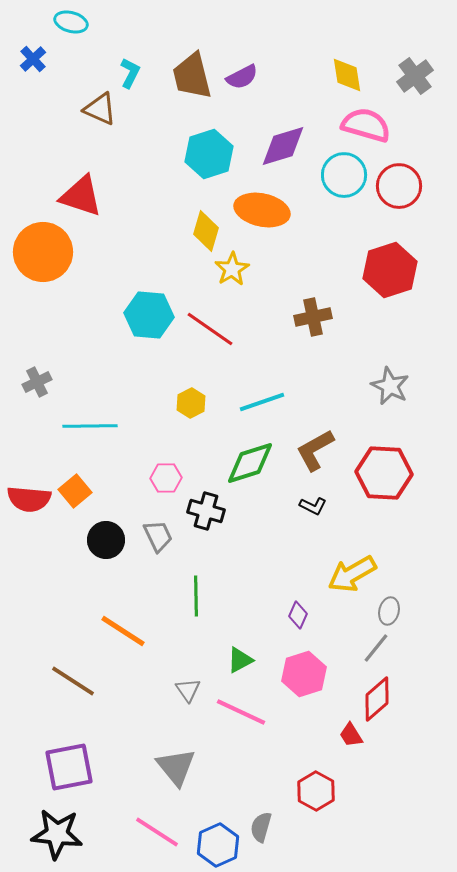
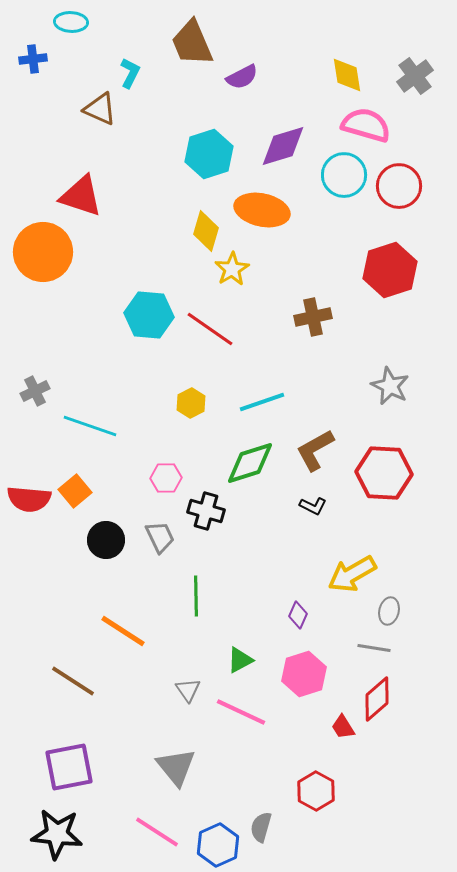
cyan ellipse at (71, 22): rotated 12 degrees counterclockwise
blue cross at (33, 59): rotated 36 degrees clockwise
brown trapezoid at (192, 76): moved 33 px up; rotated 9 degrees counterclockwise
gray cross at (37, 382): moved 2 px left, 9 px down
cyan line at (90, 426): rotated 20 degrees clockwise
gray trapezoid at (158, 536): moved 2 px right, 1 px down
gray line at (376, 648): moved 2 px left; rotated 60 degrees clockwise
red trapezoid at (351, 735): moved 8 px left, 8 px up
